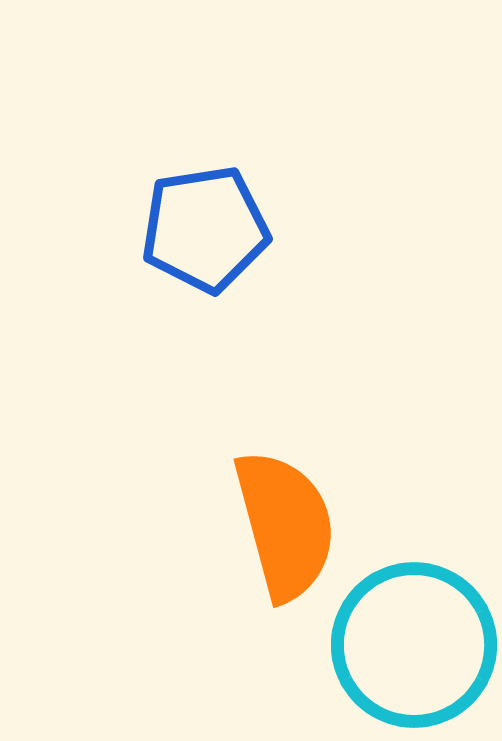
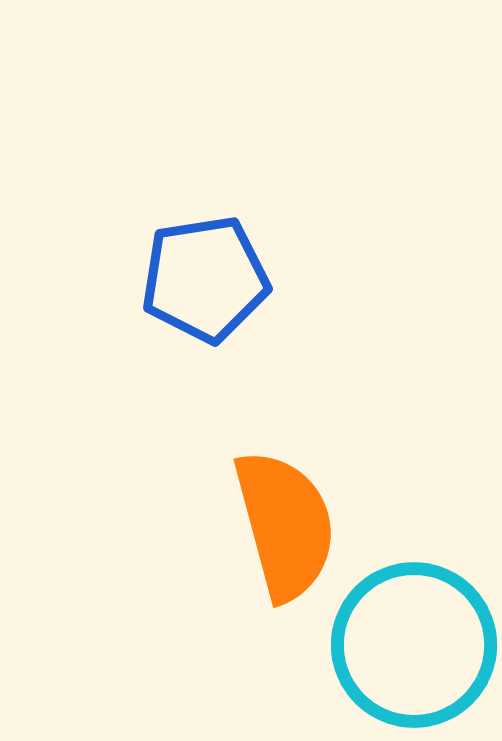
blue pentagon: moved 50 px down
